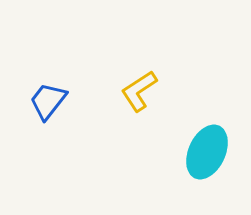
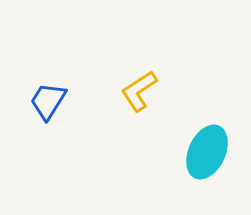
blue trapezoid: rotated 6 degrees counterclockwise
